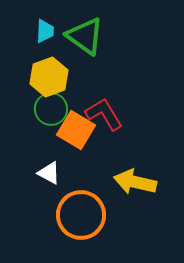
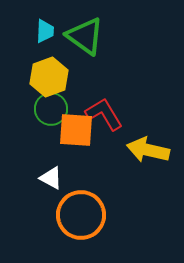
orange square: rotated 27 degrees counterclockwise
white triangle: moved 2 px right, 5 px down
yellow arrow: moved 13 px right, 32 px up
